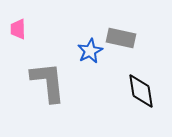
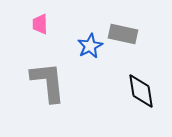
pink trapezoid: moved 22 px right, 5 px up
gray rectangle: moved 2 px right, 4 px up
blue star: moved 5 px up
